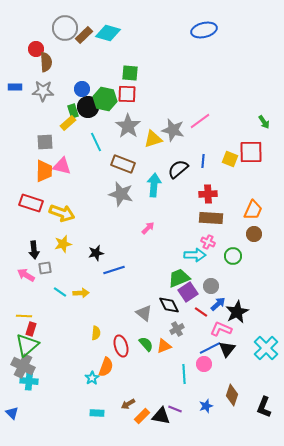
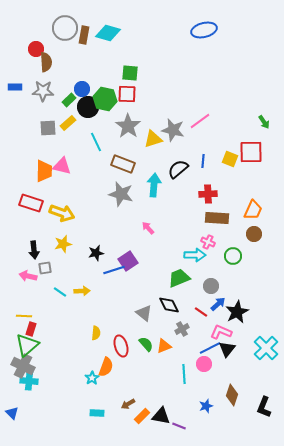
brown rectangle at (84, 35): rotated 36 degrees counterclockwise
green rectangle at (73, 111): moved 4 px left, 11 px up; rotated 64 degrees clockwise
gray square at (45, 142): moved 3 px right, 14 px up
brown rectangle at (211, 218): moved 6 px right
pink arrow at (148, 228): rotated 88 degrees counterclockwise
pink arrow at (26, 275): moved 2 px right, 1 px down; rotated 18 degrees counterclockwise
purple square at (188, 292): moved 60 px left, 31 px up
yellow arrow at (81, 293): moved 1 px right, 2 px up
gray cross at (177, 329): moved 5 px right
pink L-shape at (221, 329): moved 3 px down
purple line at (175, 409): moved 4 px right, 17 px down
